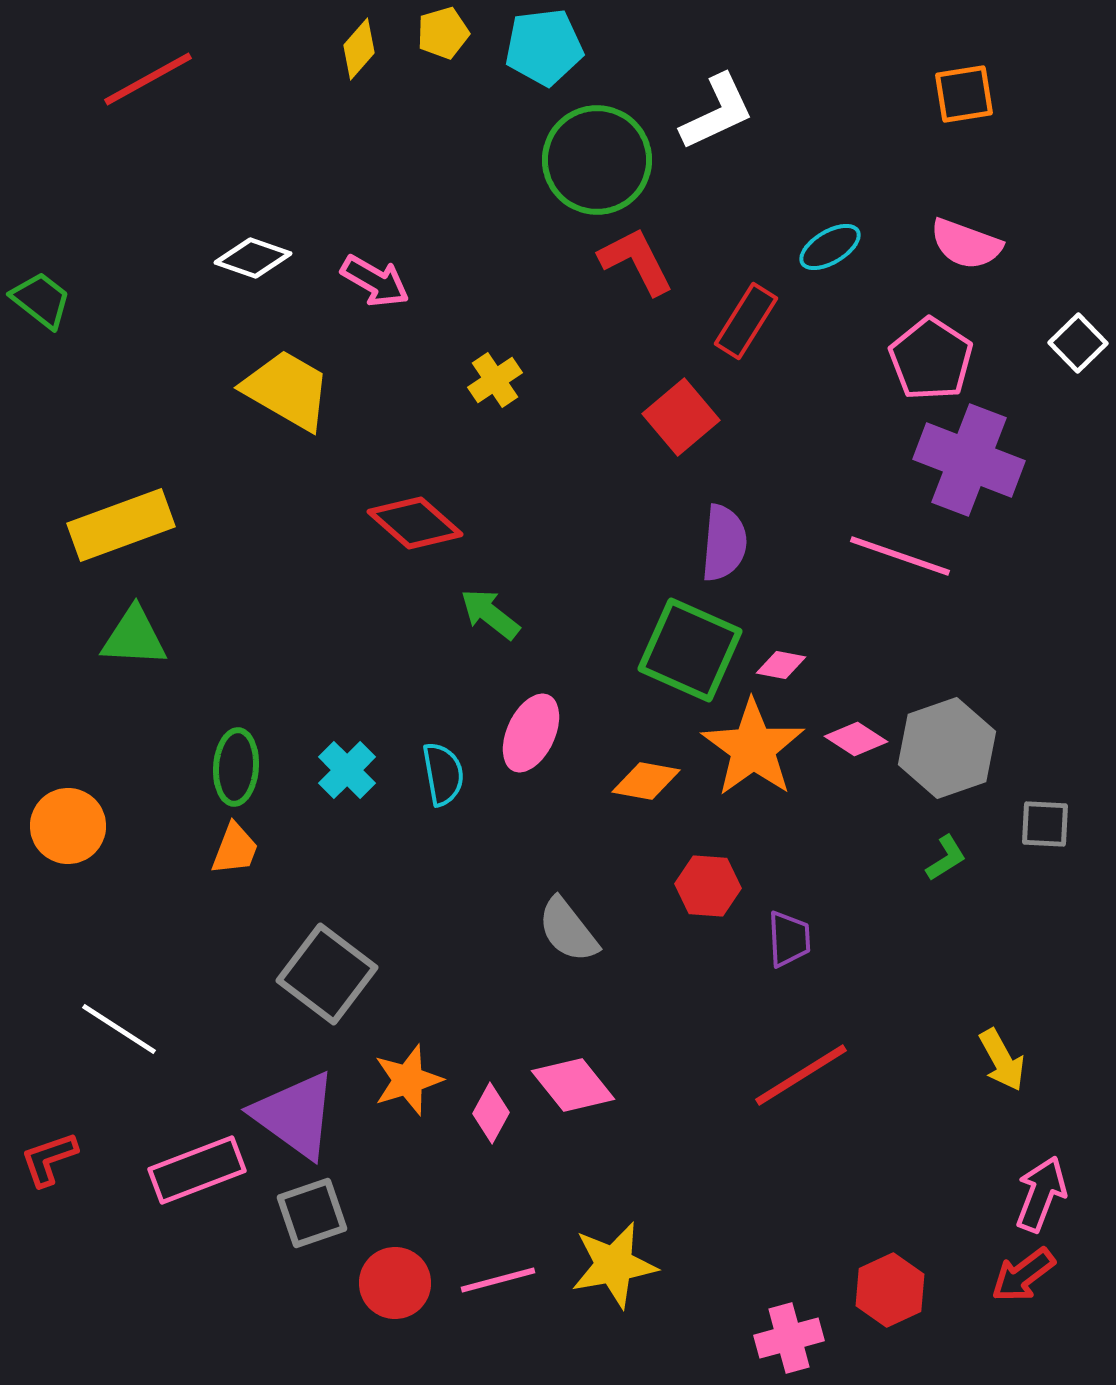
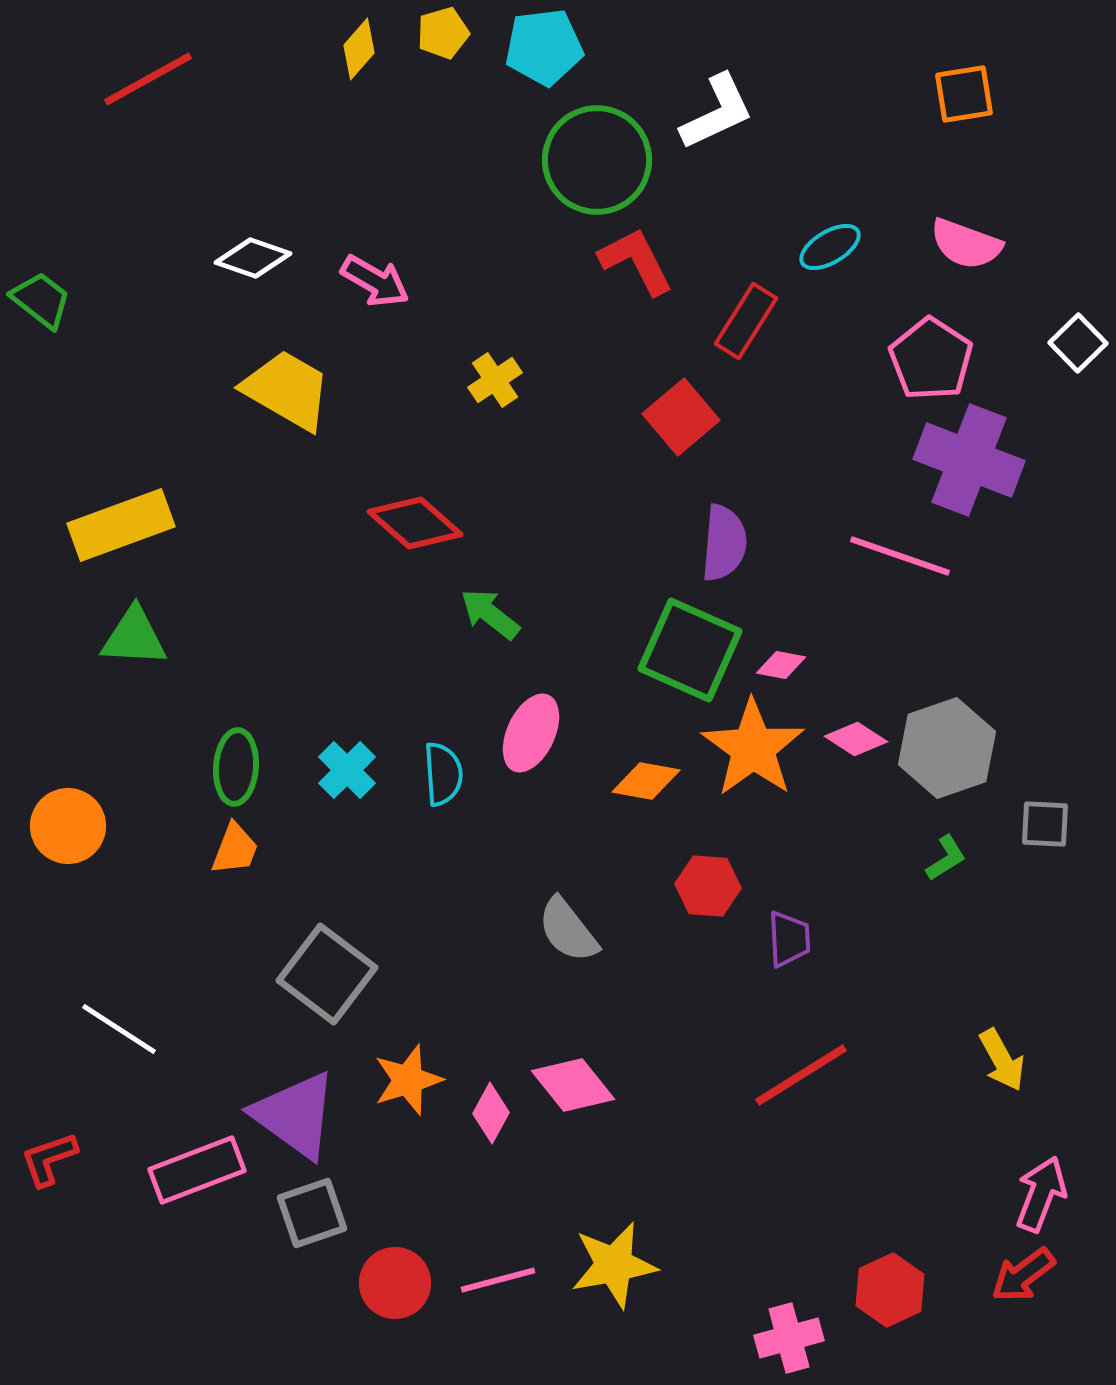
cyan semicircle at (443, 774): rotated 6 degrees clockwise
